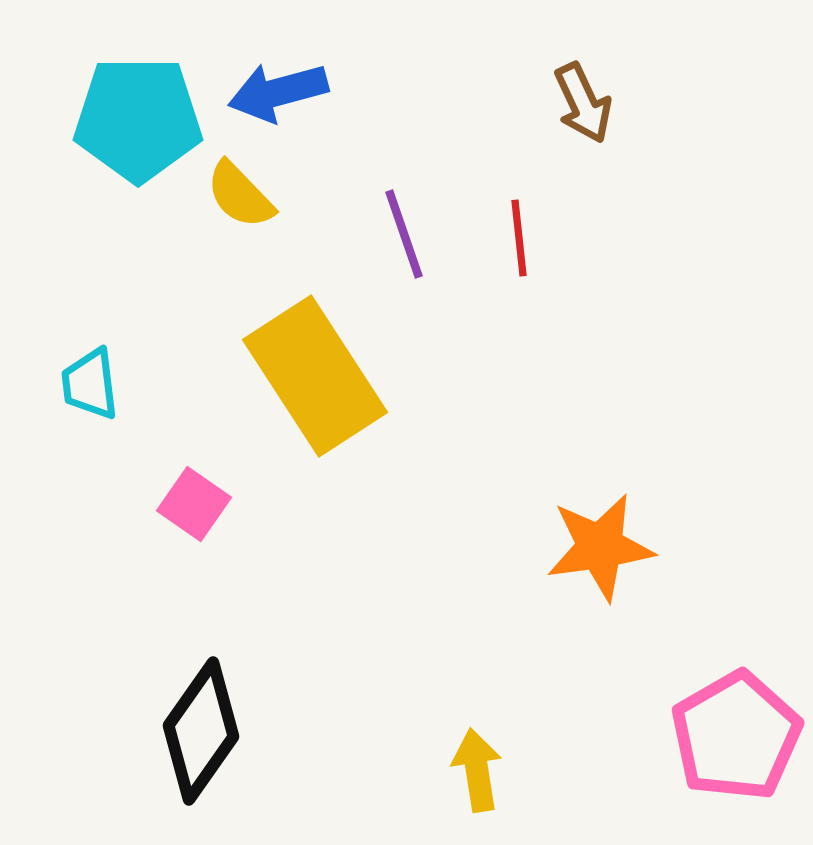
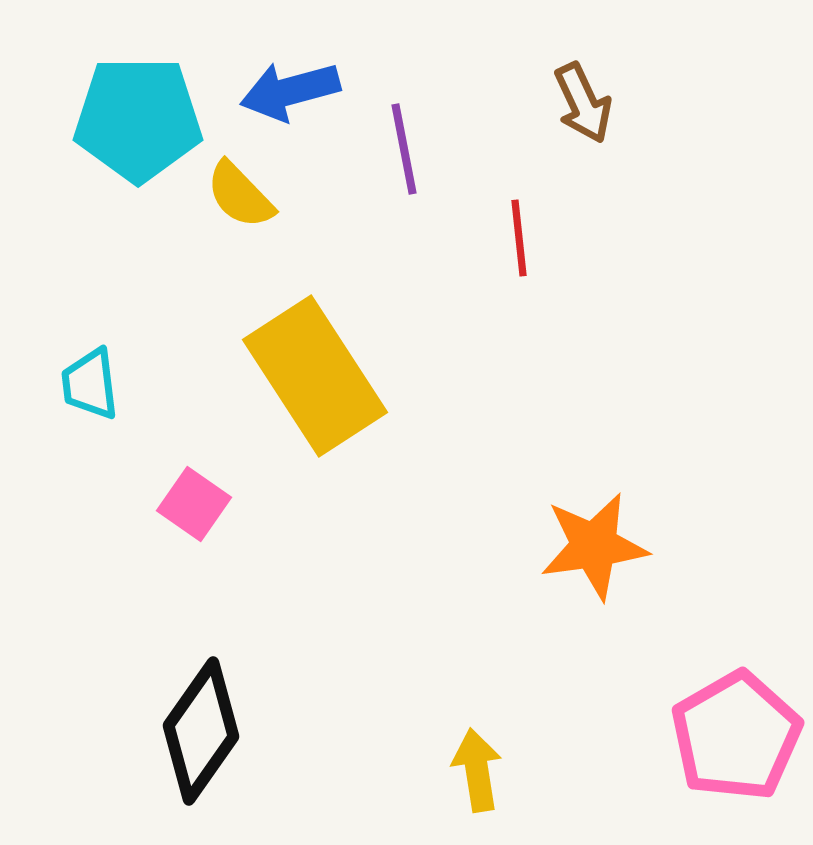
blue arrow: moved 12 px right, 1 px up
purple line: moved 85 px up; rotated 8 degrees clockwise
orange star: moved 6 px left, 1 px up
